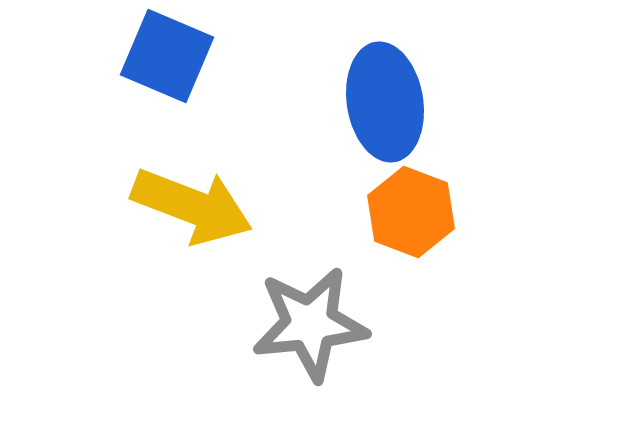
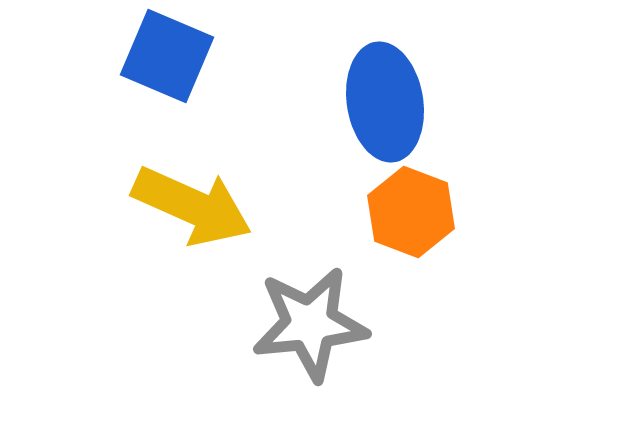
yellow arrow: rotated 3 degrees clockwise
